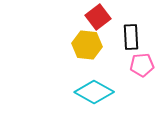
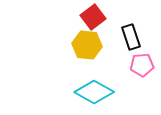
red square: moved 5 px left
black rectangle: rotated 15 degrees counterclockwise
